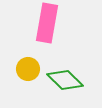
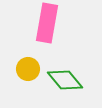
green diamond: rotated 6 degrees clockwise
